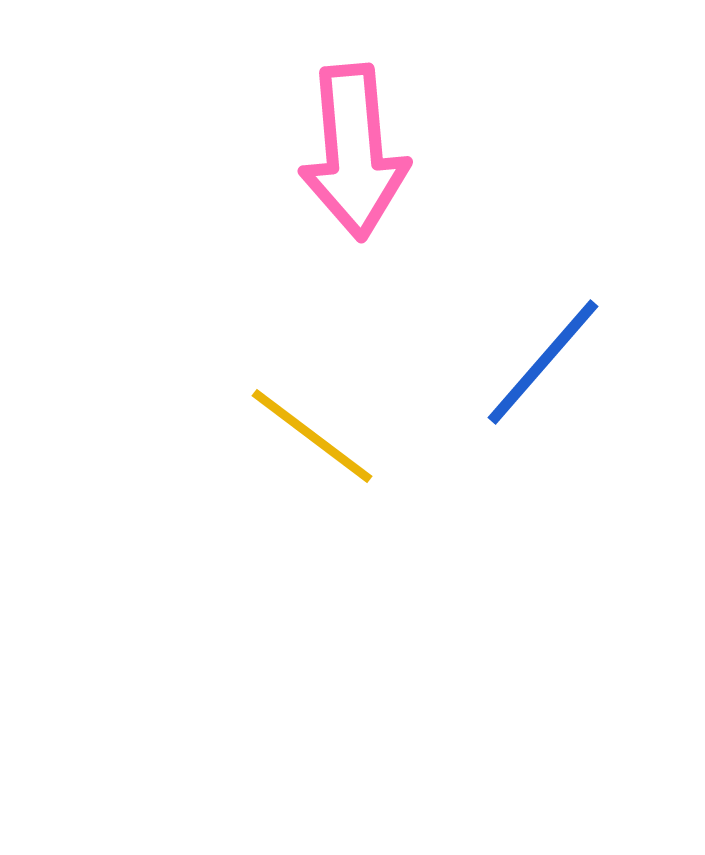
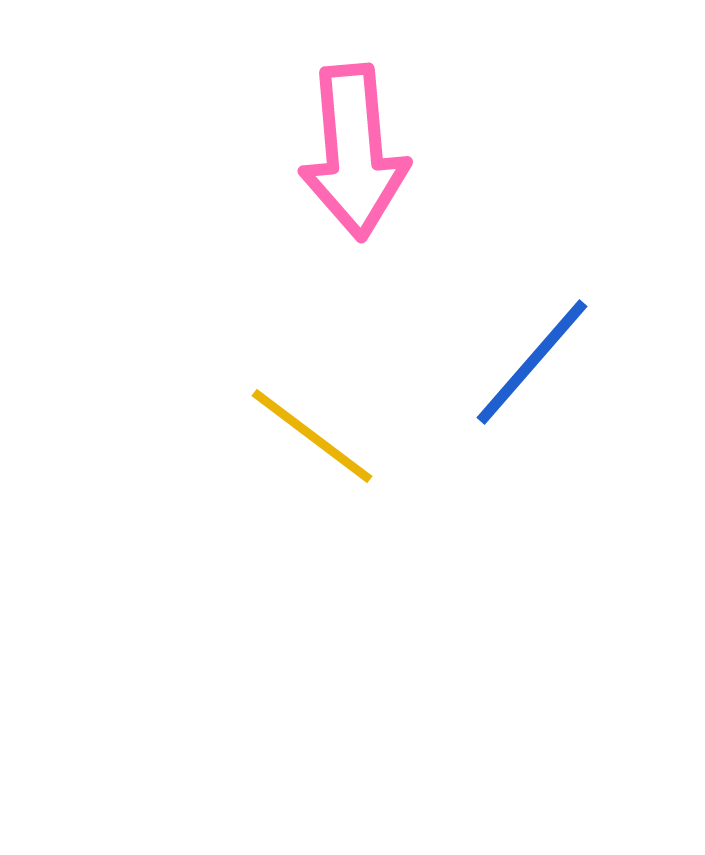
blue line: moved 11 px left
